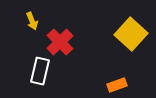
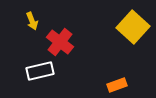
yellow square: moved 2 px right, 7 px up
red cross: rotated 8 degrees counterclockwise
white rectangle: rotated 64 degrees clockwise
